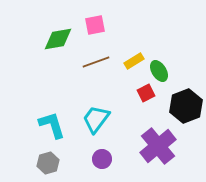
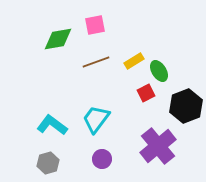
cyan L-shape: rotated 36 degrees counterclockwise
